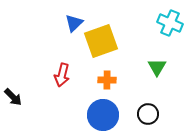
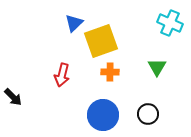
orange cross: moved 3 px right, 8 px up
